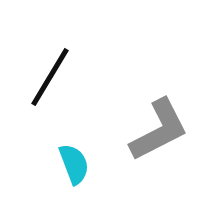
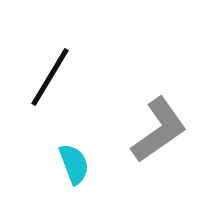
gray L-shape: rotated 8 degrees counterclockwise
